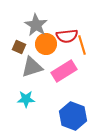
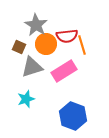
cyan star: rotated 18 degrees counterclockwise
